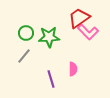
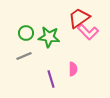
green star: rotated 10 degrees clockwise
gray line: rotated 28 degrees clockwise
